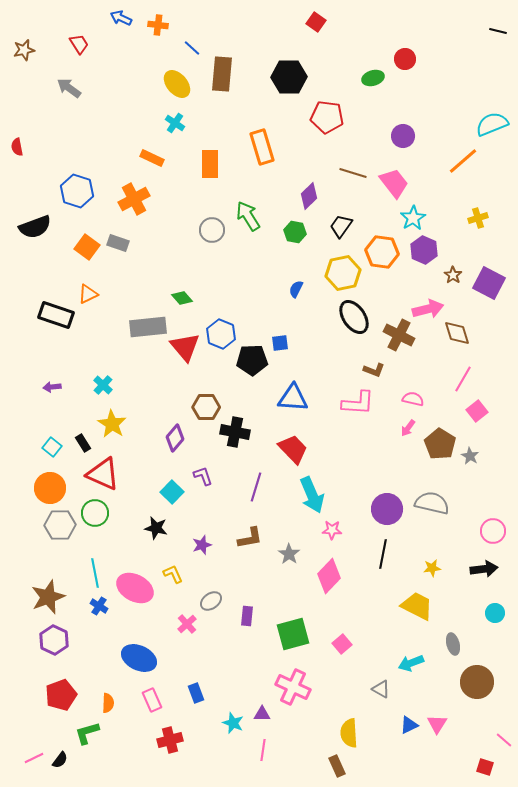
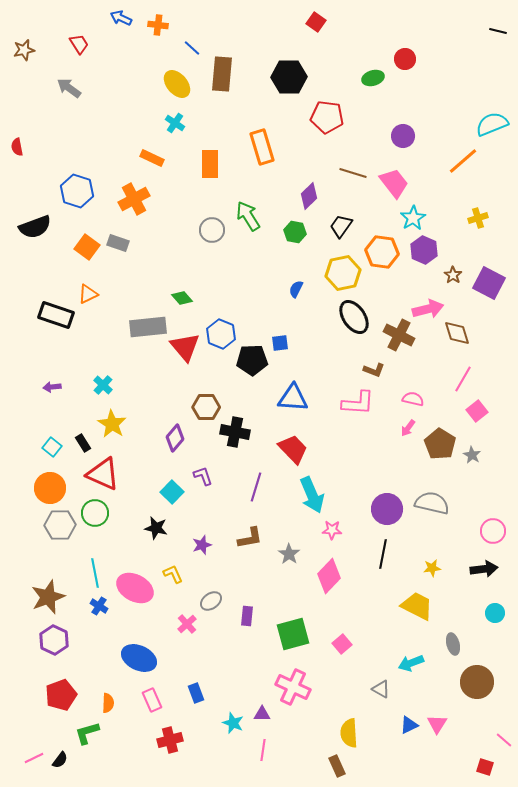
gray star at (470, 456): moved 2 px right, 1 px up
